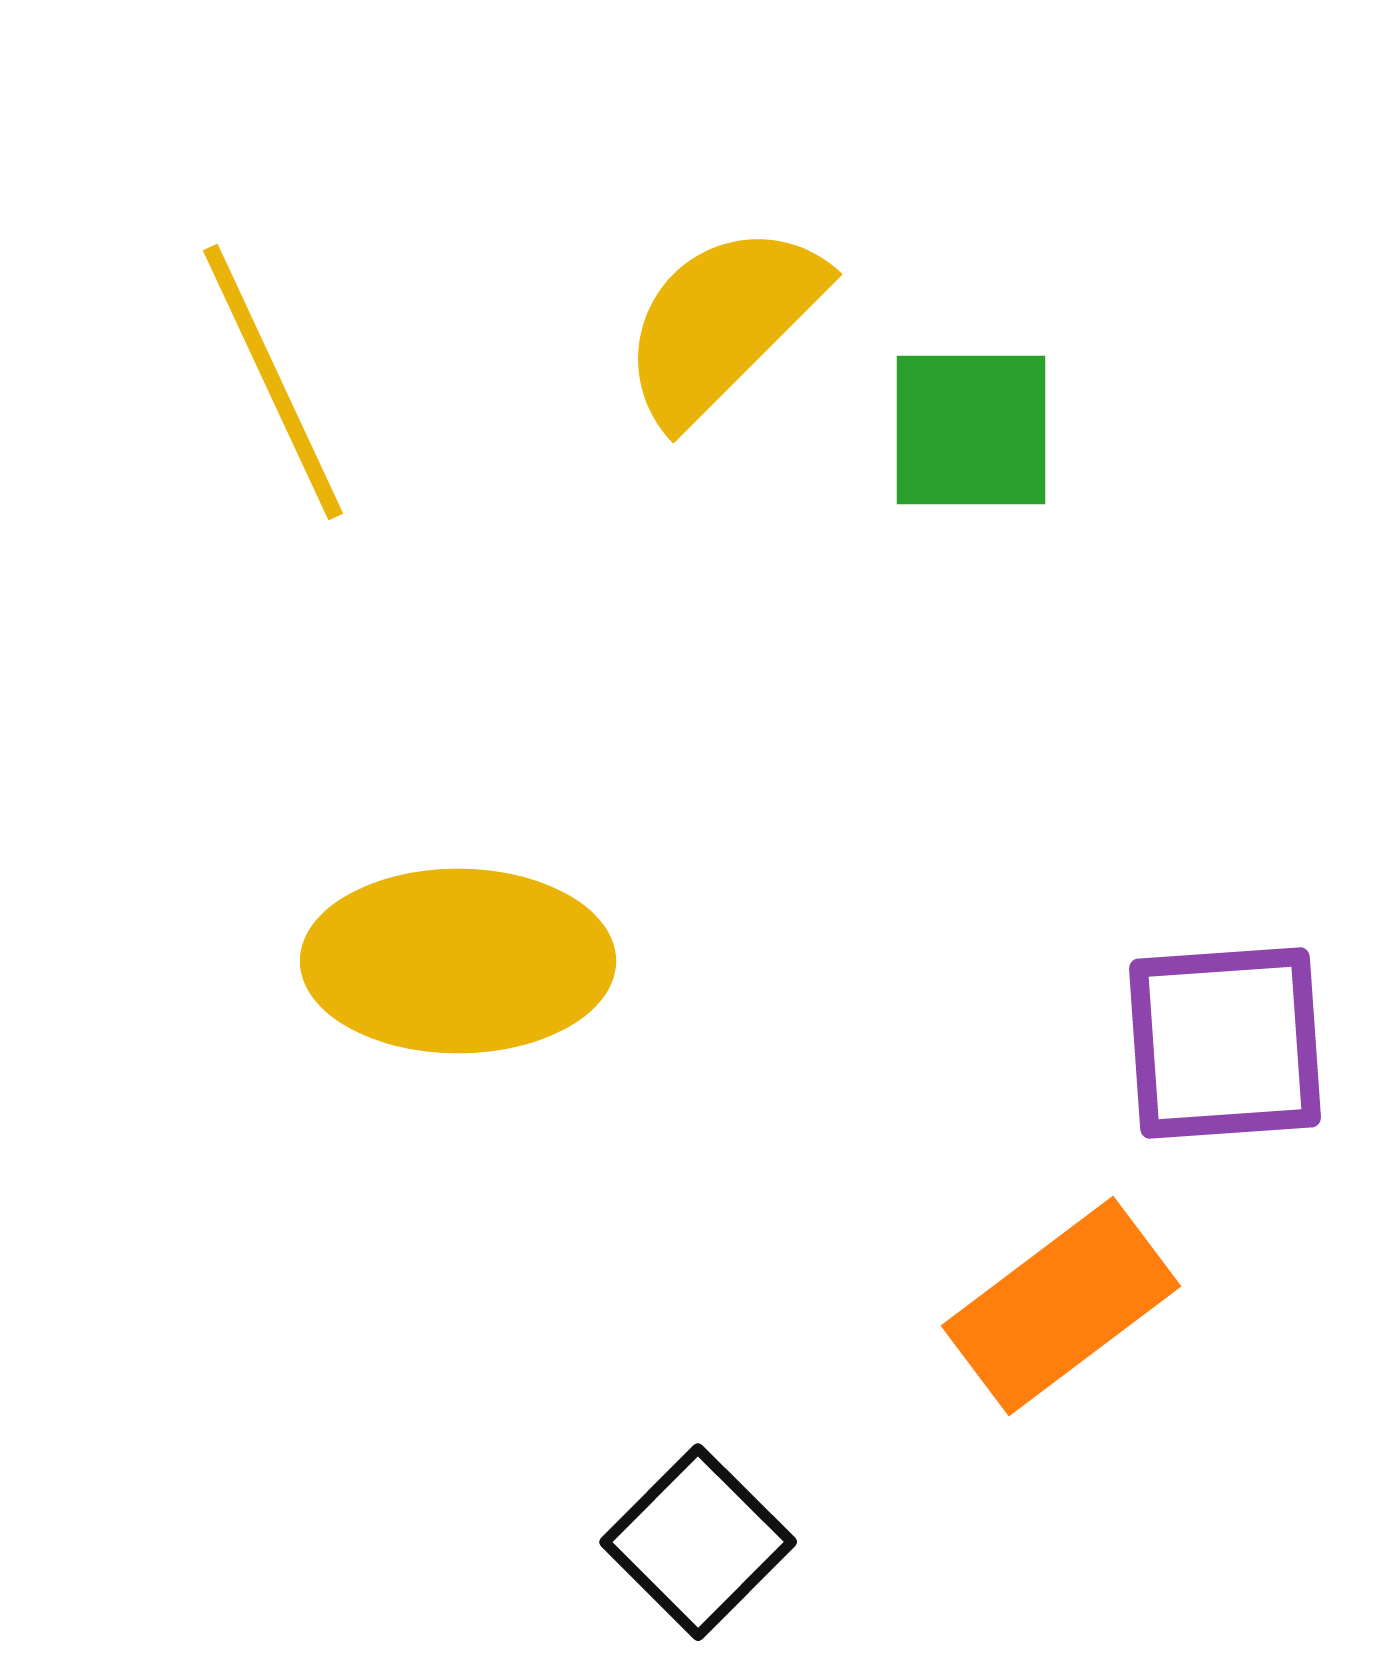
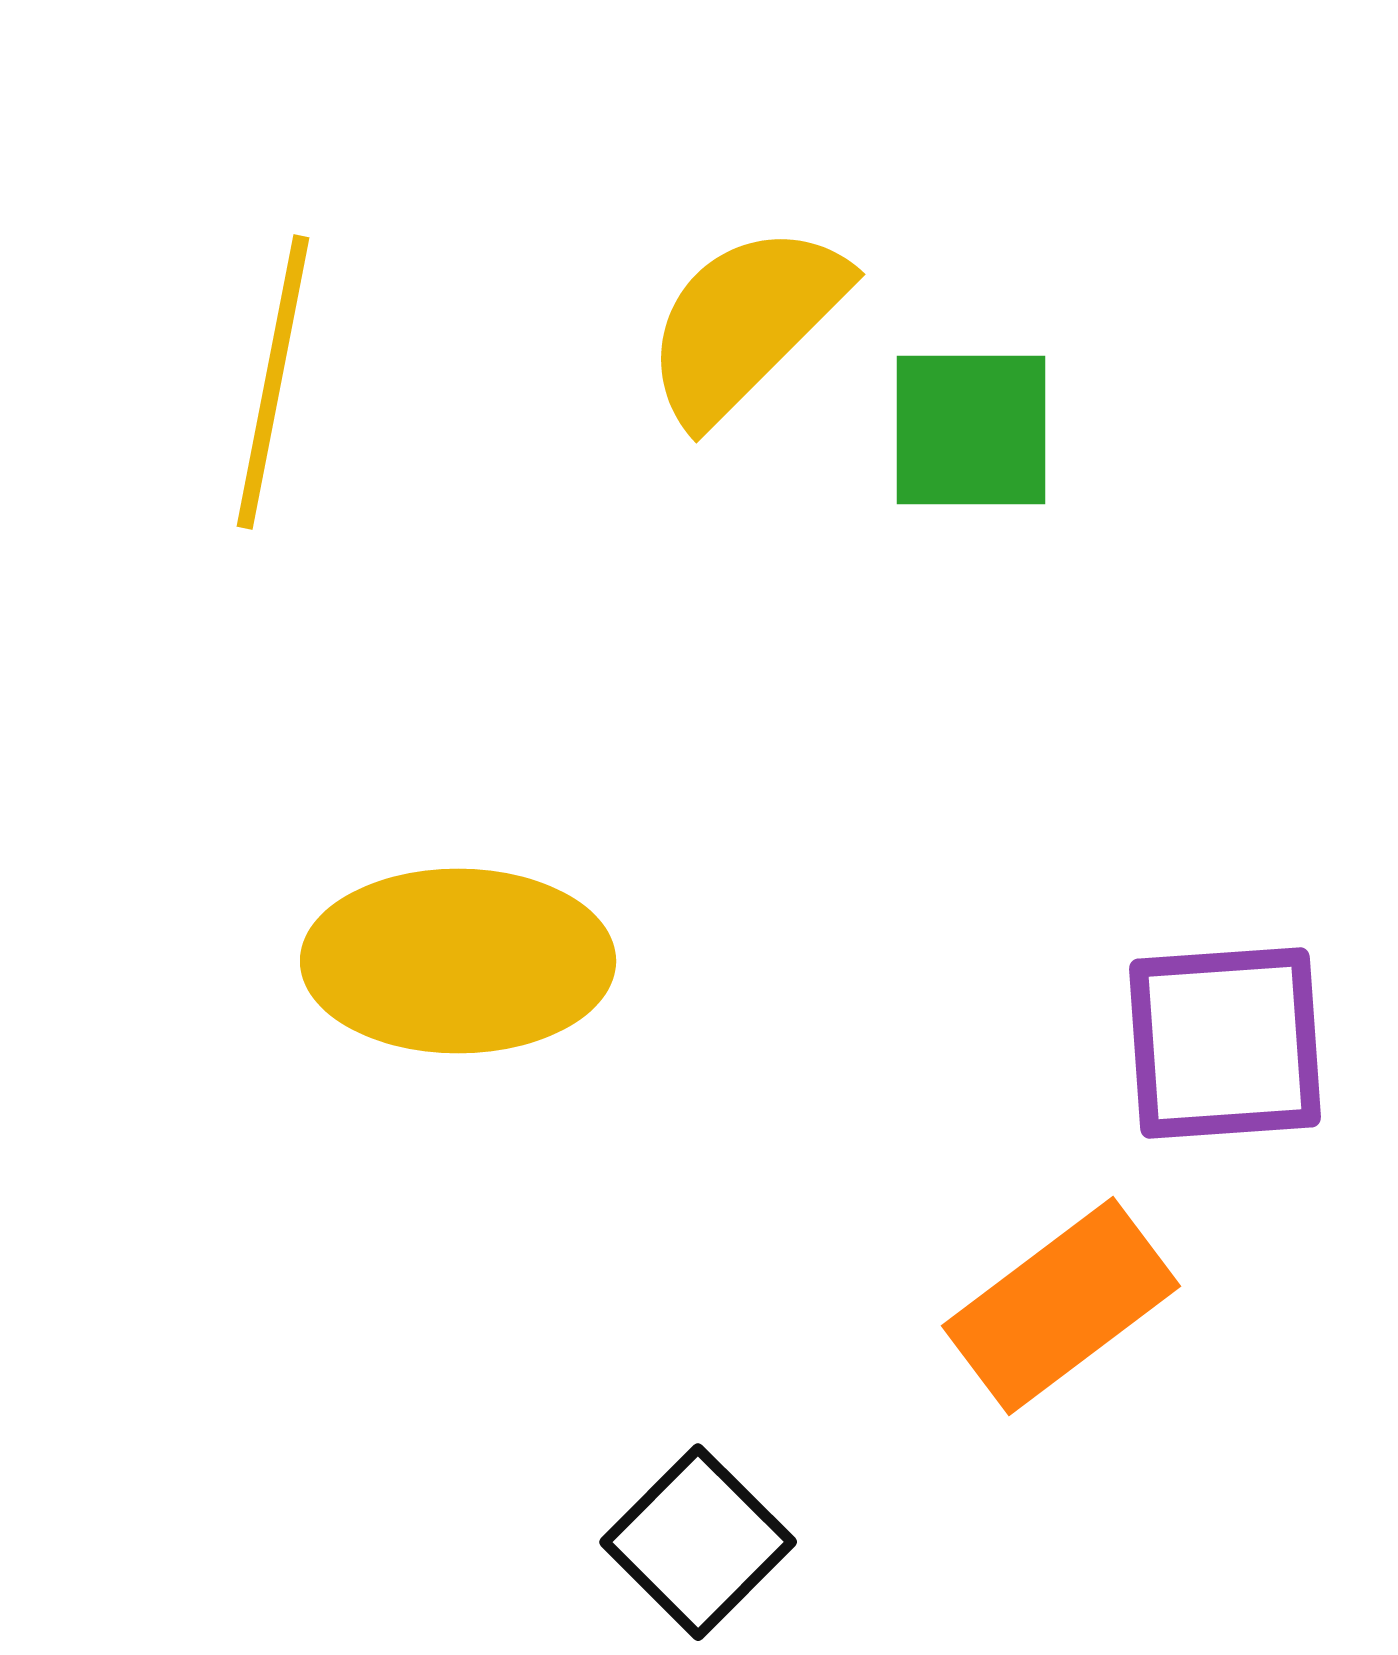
yellow semicircle: moved 23 px right
yellow line: rotated 36 degrees clockwise
